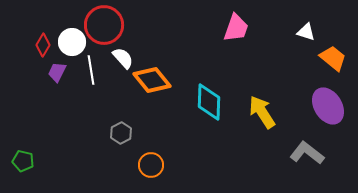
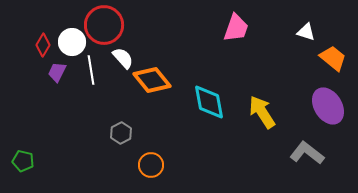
cyan diamond: rotated 12 degrees counterclockwise
